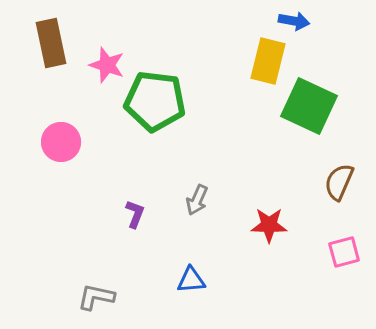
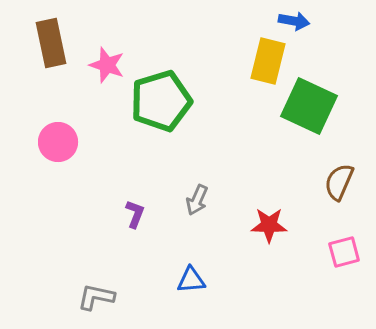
green pentagon: moved 6 px right; rotated 24 degrees counterclockwise
pink circle: moved 3 px left
